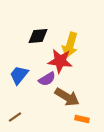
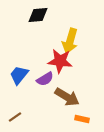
black diamond: moved 21 px up
yellow arrow: moved 4 px up
purple semicircle: moved 2 px left
